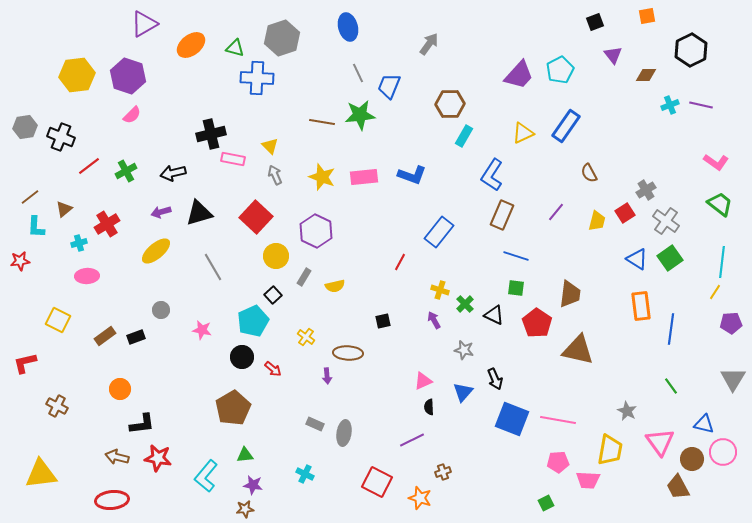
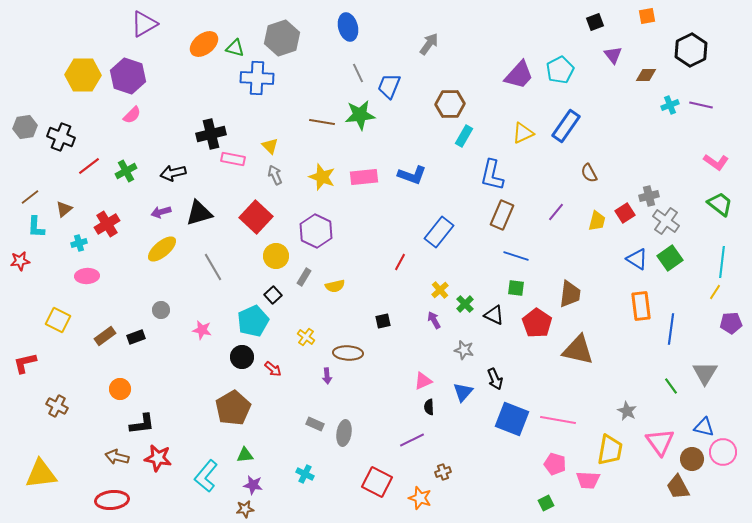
orange ellipse at (191, 45): moved 13 px right, 1 px up
yellow hexagon at (77, 75): moved 6 px right; rotated 8 degrees clockwise
blue L-shape at (492, 175): rotated 20 degrees counterclockwise
gray cross at (646, 190): moved 3 px right, 6 px down; rotated 18 degrees clockwise
yellow ellipse at (156, 251): moved 6 px right, 2 px up
yellow cross at (440, 290): rotated 30 degrees clockwise
gray triangle at (733, 379): moved 28 px left, 6 px up
blue triangle at (704, 424): moved 3 px down
pink pentagon at (558, 462): moved 3 px left, 2 px down; rotated 20 degrees clockwise
